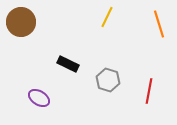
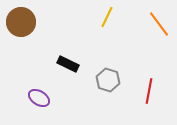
orange line: rotated 20 degrees counterclockwise
